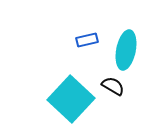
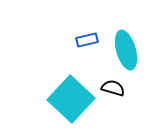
cyan ellipse: rotated 27 degrees counterclockwise
black semicircle: moved 2 px down; rotated 15 degrees counterclockwise
